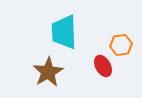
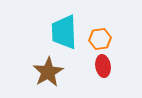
orange hexagon: moved 21 px left, 6 px up
red ellipse: rotated 20 degrees clockwise
